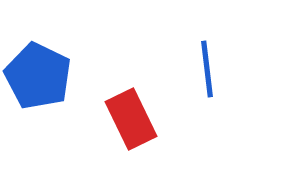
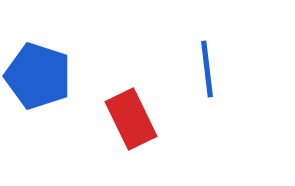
blue pentagon: rotated 8 degrees counterclockwise
